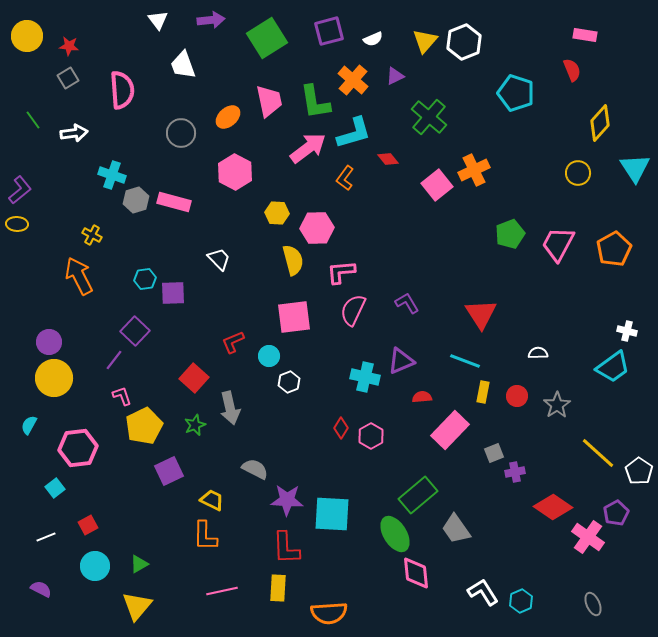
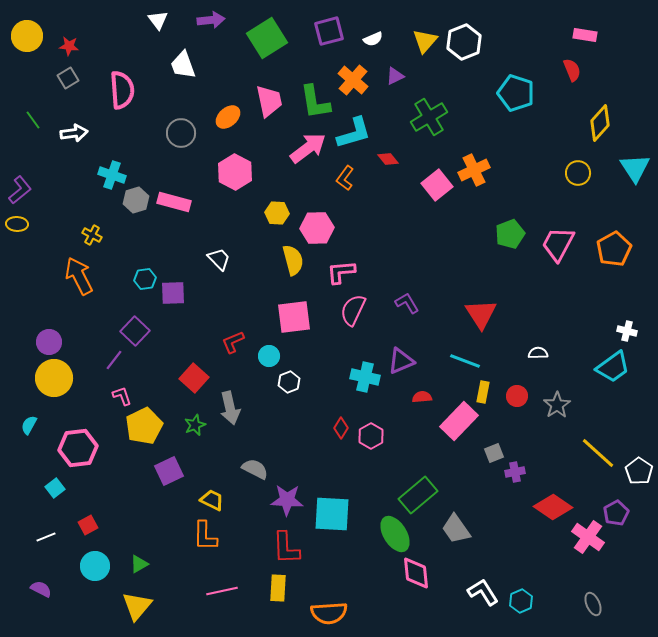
green cross at (429, 117): rotated 18 degrees clockwise
pink rectangle at (450, 430): moved 9 px right, 9 px up
